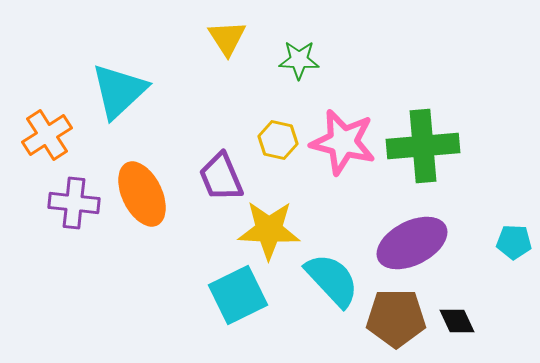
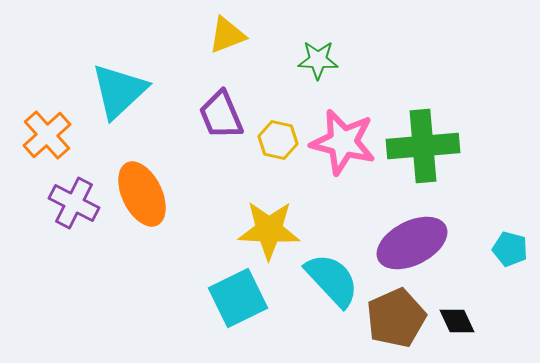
yellow triangle: moved 3 px up; rotated 42 degrees clockwise
green star: moved 19 px right
orange cross: rotated 9 degrees counterclockwise
purple trapezoid: moved 62 px up
purple cross: rotated 21 degrees clockwise
cyan pentagon: moved 4 px left, 7 px down; rotated 12 degrees clockwise
cyan square: moved 3 px down
brown pentagon: rotated 24 degrees counterclockwise
